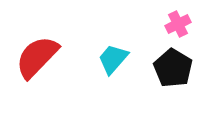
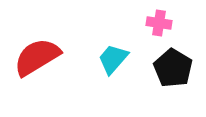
pink cross: moved 19 px left, 1 px up; rotated 35 degrees clockwise
red semicircle: rotated 15 degrees clockwise
